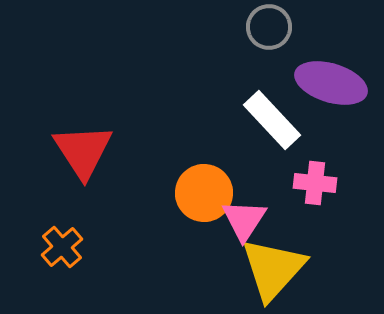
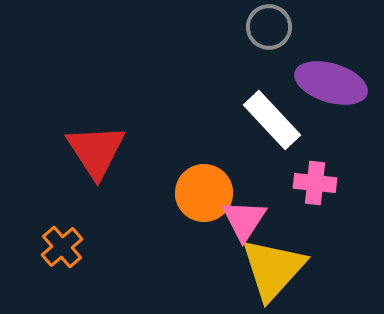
red triangle: moved 13 px right
